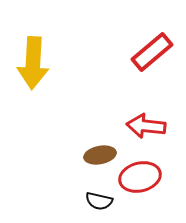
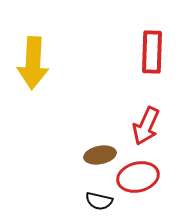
red rectangle: rotated 48 degrees counterclockwise
red arrow: rotated 72 degrees counterclockwise
red ellipse: moved 2 px left
